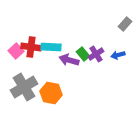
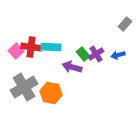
purple arrow: moved 3 px right, 7 px down
